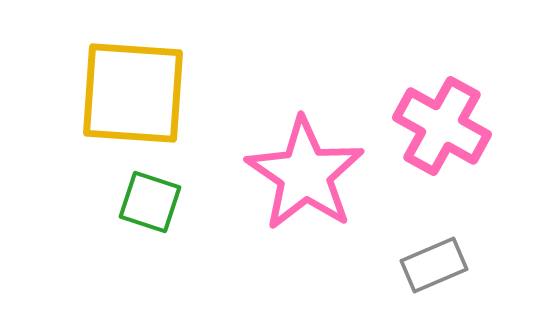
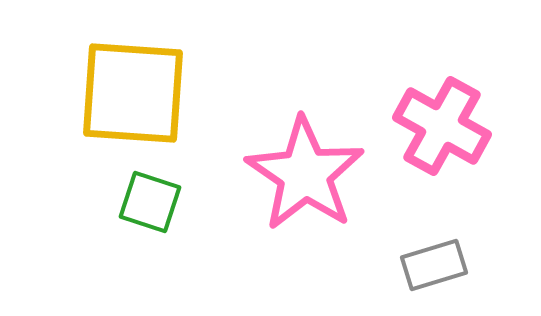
gray rectangle: rotated 6 degrees clockwise
